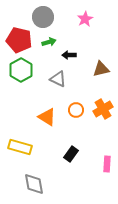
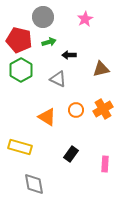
pink rectangle: moved 2 px left
